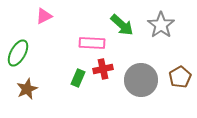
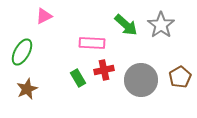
green arrow: moved 4 px right
green ellipse: moved 4 px right, 1 px up
red cross: moved 1 px right, 1 px down
green rectangle: rotated 54 degrees counterclockwise
